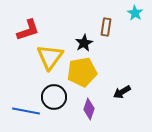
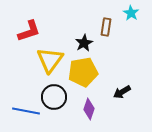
cyan star: moved 4 px left
red L-shape: moved 1 px right, 1 px down
yellow triangle: moved 3 px down
yellow pentagon: moved 1 px right
